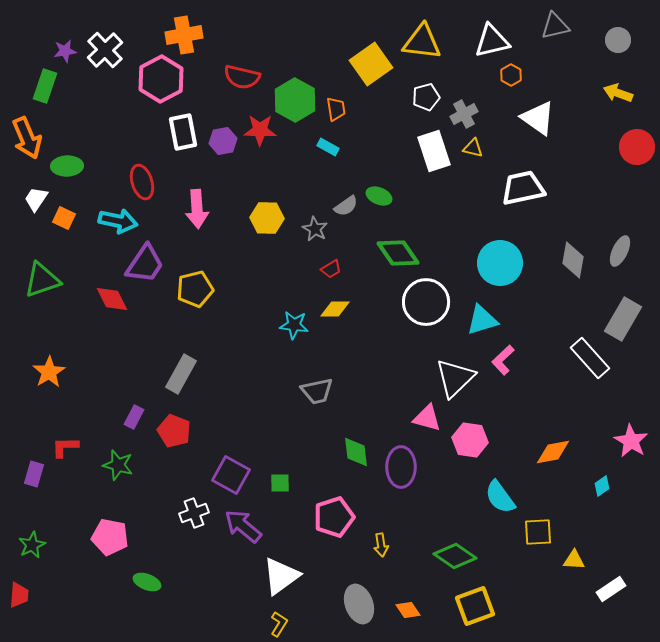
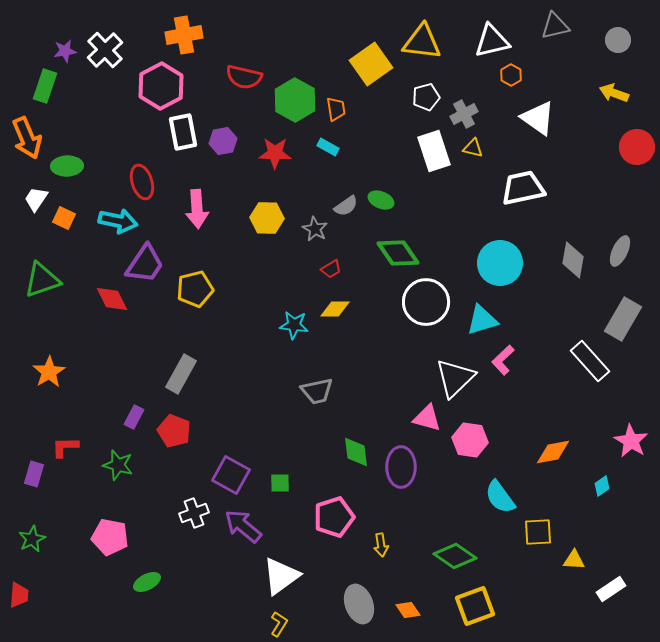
red semicircle at (242, 77): moved 2 px right
pink hexagon at (161, 79): moved 7 px down
yellow arrow at (618, 93): moved 4 px left
red star at (260, 130): moved 15 px right, 23 px down
green ellipse at (379, 196): moved 2 px right, 4 px down
white rectangle at (590, 358): moved 3 px down
green star at (32, 545): moved 6 px up
green ellipse at (147, 582): rotated 48 degrees counterclockwise
